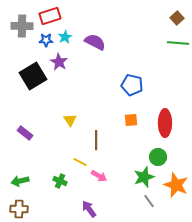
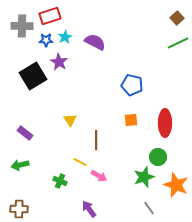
green line: rotated 30 degrees counterclockwise
green arrow: moved 16 px up
gray line: moved 7 px down
